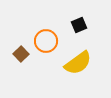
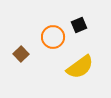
orange circle: moved 7 px right, 4 px up
yellow semicircle: moved 2 px right, 4 px down
